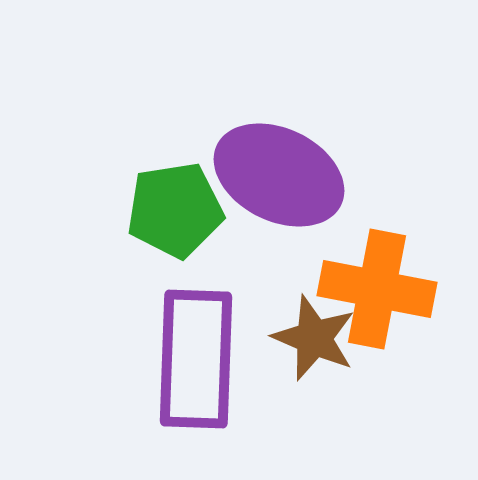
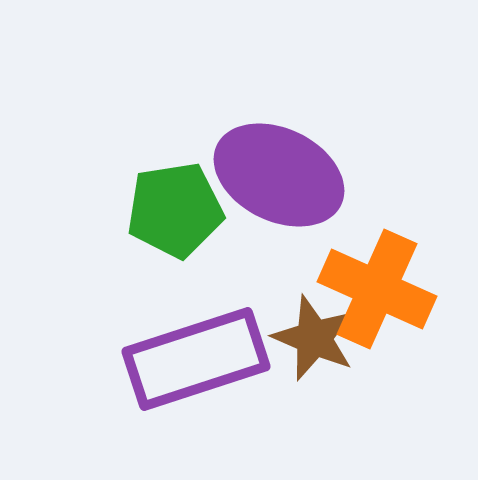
orange cross: rotated 13 degrees clockwise
purple rectangle: rotated 70 degrees clockwise
